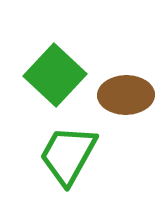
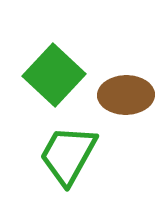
green square: moved 1 px left
